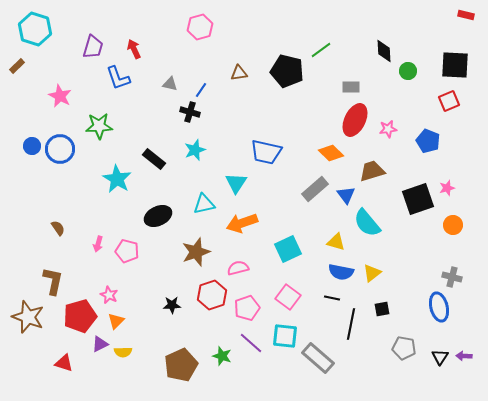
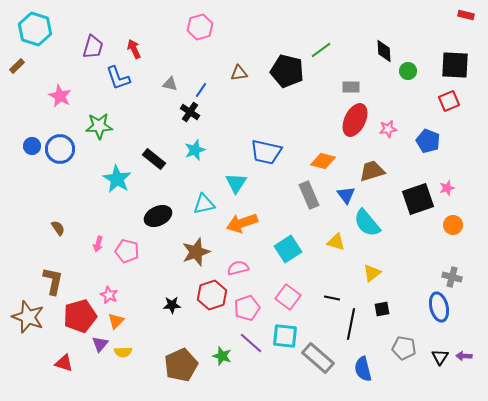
black cross at (190, 112): rotated 18 degrees clockwise
orange diamond at (331, 153): moved 8 px left, 8 px down; rotated 30 degrees counterclockwise
gray rectangle at (315, 189): moved 6 px left, 6 px down; rotated 72 degrees counterclockwise
cyan square at (288, 249): rotated 8 degrees counterclockwise
blue semicircle at (341, 272): moved 22 px right, 97 px down; rotated 65 degrees clockwise
purple triangle at (100, 344): rotated 24 degrees counterclockwise
